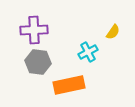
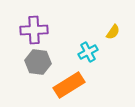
orange rectangle: rotated 20 degrees counterclockwise
